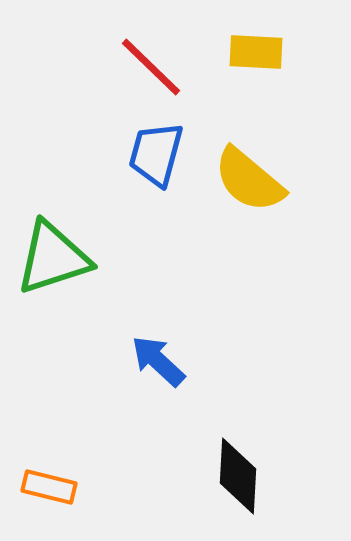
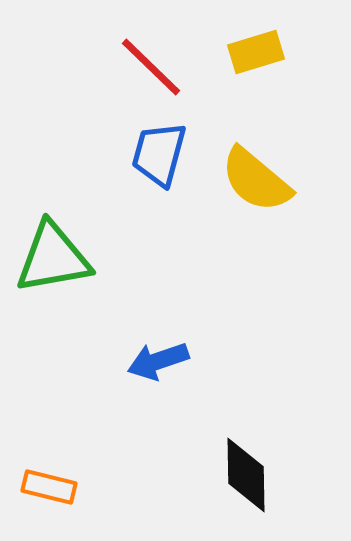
yellow rectangle: rotated 20 degrees counterclockwise
blue trapezoid: moved 3 px right
yellow semicircle: moved 7 px right
green triangle: rotated 8 degrees clockwise
blue arrow: rotated 62 degrees counterclockwise
black diamond: moved 8 px right, 1 px up; rotated 4 degrees counterclockwise
